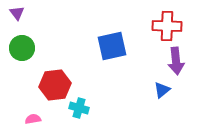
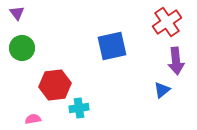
red cross: moved 4 px up; rotated 36 degrees counterclockwise
cyan cross: rotated 24 degrees counterclockwise
